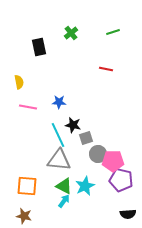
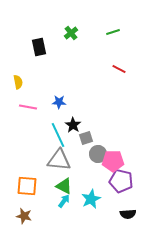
red line: moved 13 px right; rotated 16 degrees clockwise
yellow semicircle: moved 1 px left
black star: rotated 21 degrees clockwise
purple pentagon: moved 1 px down
cyan star: moved 6 px right, 13 px down
